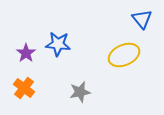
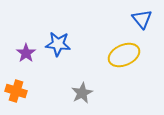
orange cross: moved 8 px left, 3 px down; rotated 20 degrees counterclockwise
gray star: moved 2 px right, 1 px down; rotated 15 degrees counterclockwise
